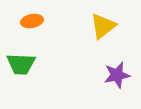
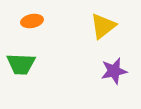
purple star: moved 3 px left, 4 px up
